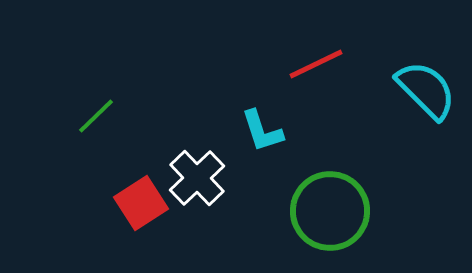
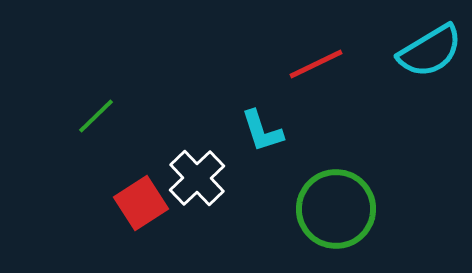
cyan semicircle: moved 4 px right, 39 px up; rotated 104 degrees clockwise
green circle: moved 6 px right, 2 px up
